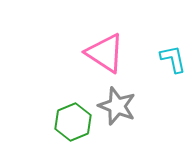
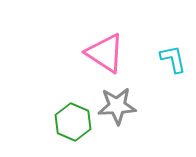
gray star: rotated 24 degrees counterclockwise
green hexagon: rotated 15 degrees counterclockwise
